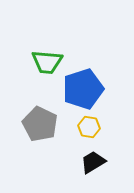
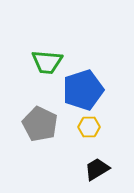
blue pentagon: moved 1 px down
yellow hexagon: rotated 10 degrees counterclockwise
black trapezoid: moved 4 px right, 7 px down
